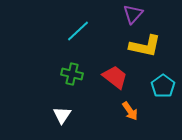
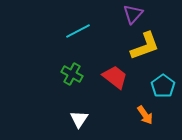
cyan line: rotated 15 degrees clockwise
yellow L-shape: rotated 32 degrees counterclockwise
green cross: rotated 15 degrees clockwise
orange arrow: moved 15 px right, 4 px down
white triangle: moved 17 px right, 4 px down
